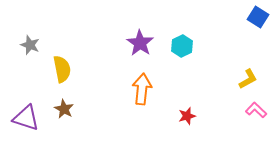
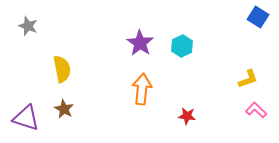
gray star: moved 2 px left, 19 px up
yellow L-shape: rotated 10 degrees clockwise
red star: rotated 24 degrees clockwise
